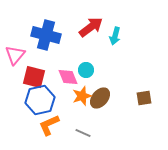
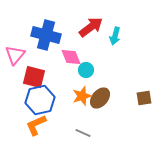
pink diamond: moved 3 px right, 20 px up
orange L-shape: moved 13 px left
